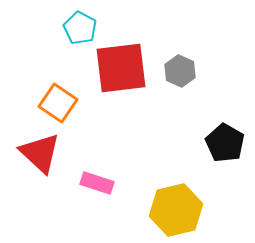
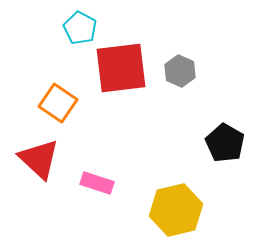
red triangle: moved 1 px left, 6 px down
